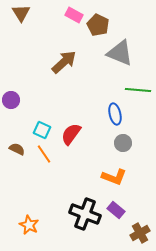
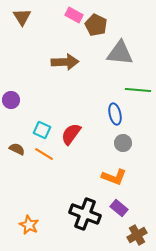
brown triangle: moved 1 px right, 4 px down
brown pentagon: moved 2 px left
gray triangle: rotated 16 degrees counterclockwise
brown arrow: moved 1 px right; rotated 40 degrees clockwise
orange line: rotated 24 degrees counterclockwise
purple rectangle: moved 3 px right, 2 px up
brown cross: moved 3 px left, 2 px down
